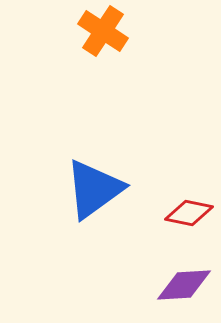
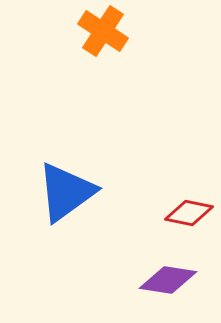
blue triangle: moved 28 px left, 3 px down
purple diamond: moved 16 px left, 5 px up; rotated 12 degrees clockwise
